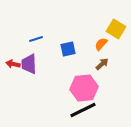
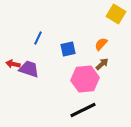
yellow square: moved 15 px up
blue line: moved 2 px right, 1 px up; rotated 48 degrees counterclockwise
purple trapezoid: moved 5 px down; rotated 110 degrees clockwise
pink hexagon: moved 1 px right, 9 px up
